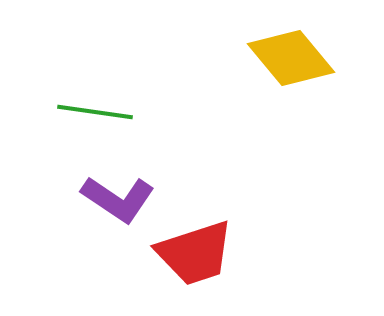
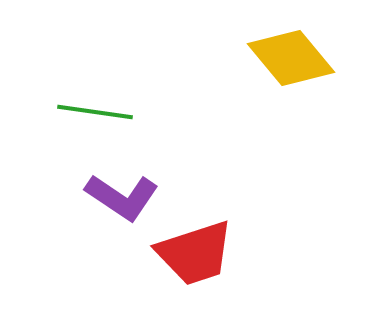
purple L-shape: moved 4 px right, 2 px up
